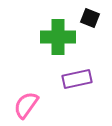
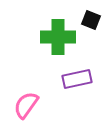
black square: moved 1 px right, 2 px down
